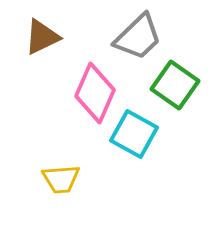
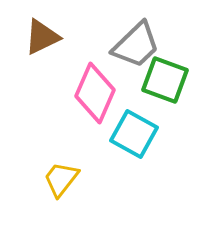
gray trapezoid: moved 2 px left, 8 px down
green square: moved 10 px left, 5 px up; rotated 15 degrees counterclockwise
yellow trapezoid: rotated 132 degrees clockwise
